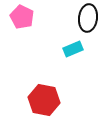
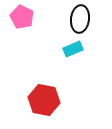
black ellipse: moved 8 px left, 1 px down
